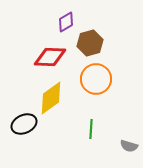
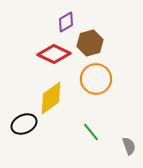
red diamond: moved 4 px right, 3 px up; rotated 24 degrees clockwise
green line: moved 3 px down; rotated 42 degrees counterclockwise
gray semicircle: rotated 126 degrees counterclockwise
